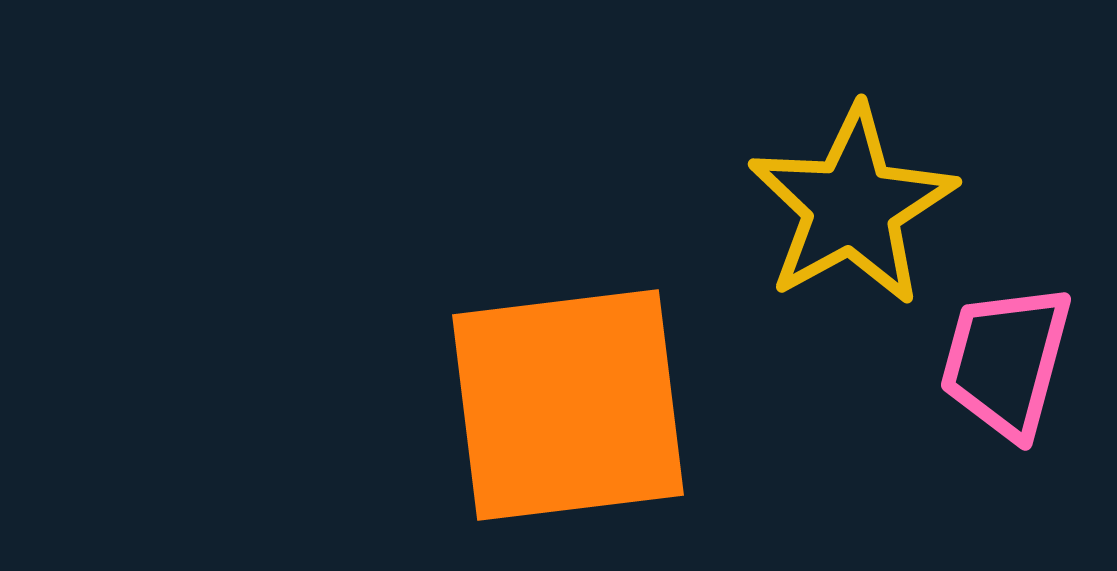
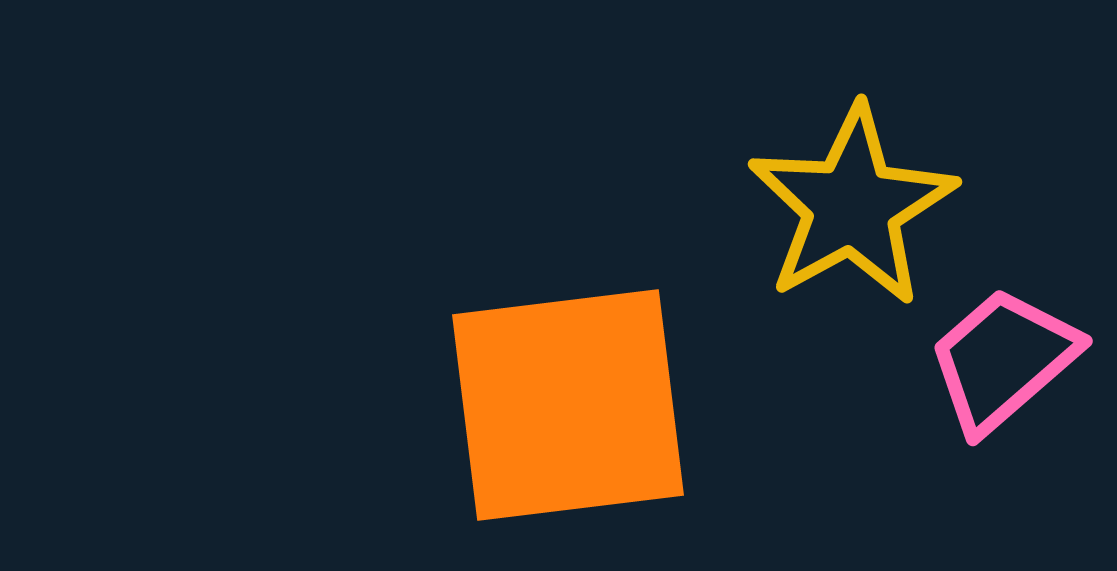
pink trapezoid: moved 3 px left, 1 px up; rotated 34 degrees clockwise
